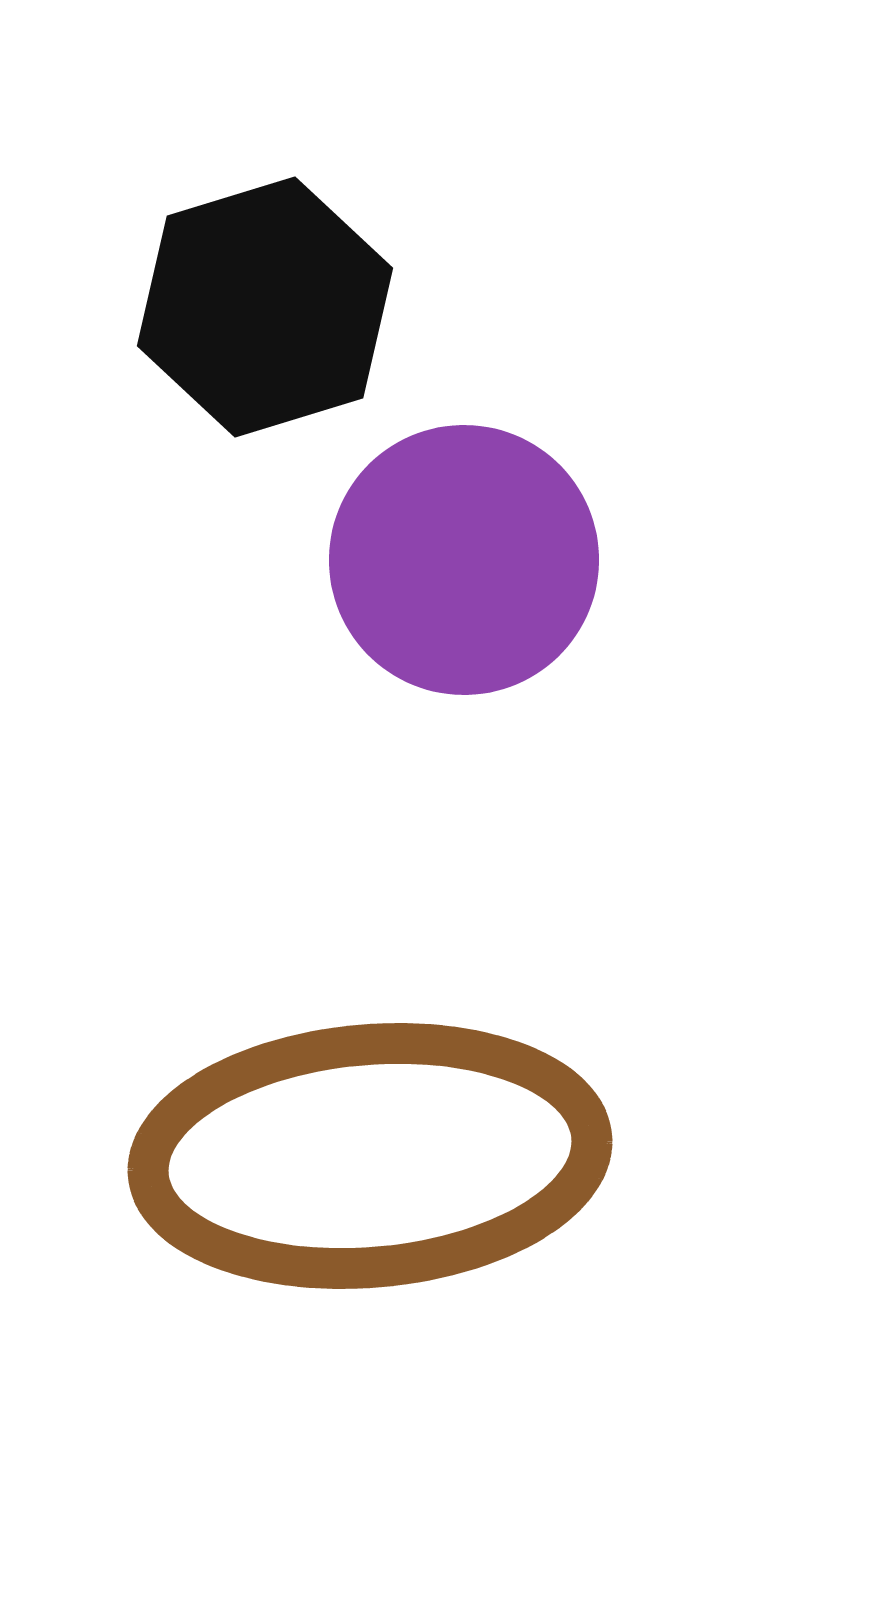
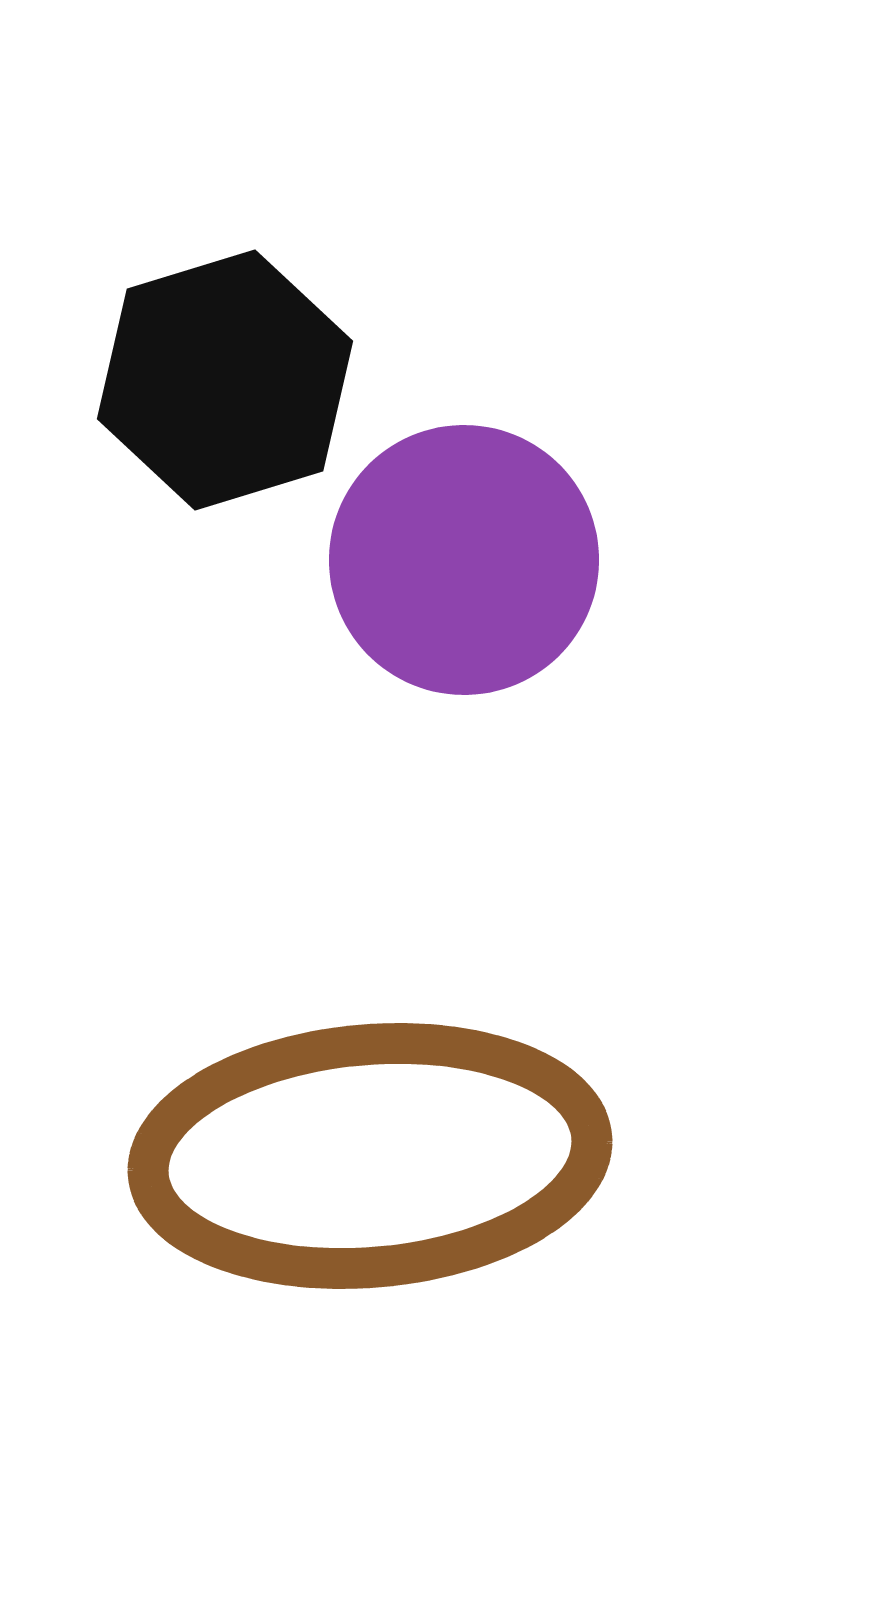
black hexagon: moved 40 px left, 73 px down
